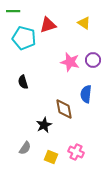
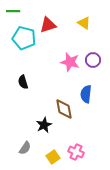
yellow square: moved 2 px right; rotated 32 degrees clockwise
